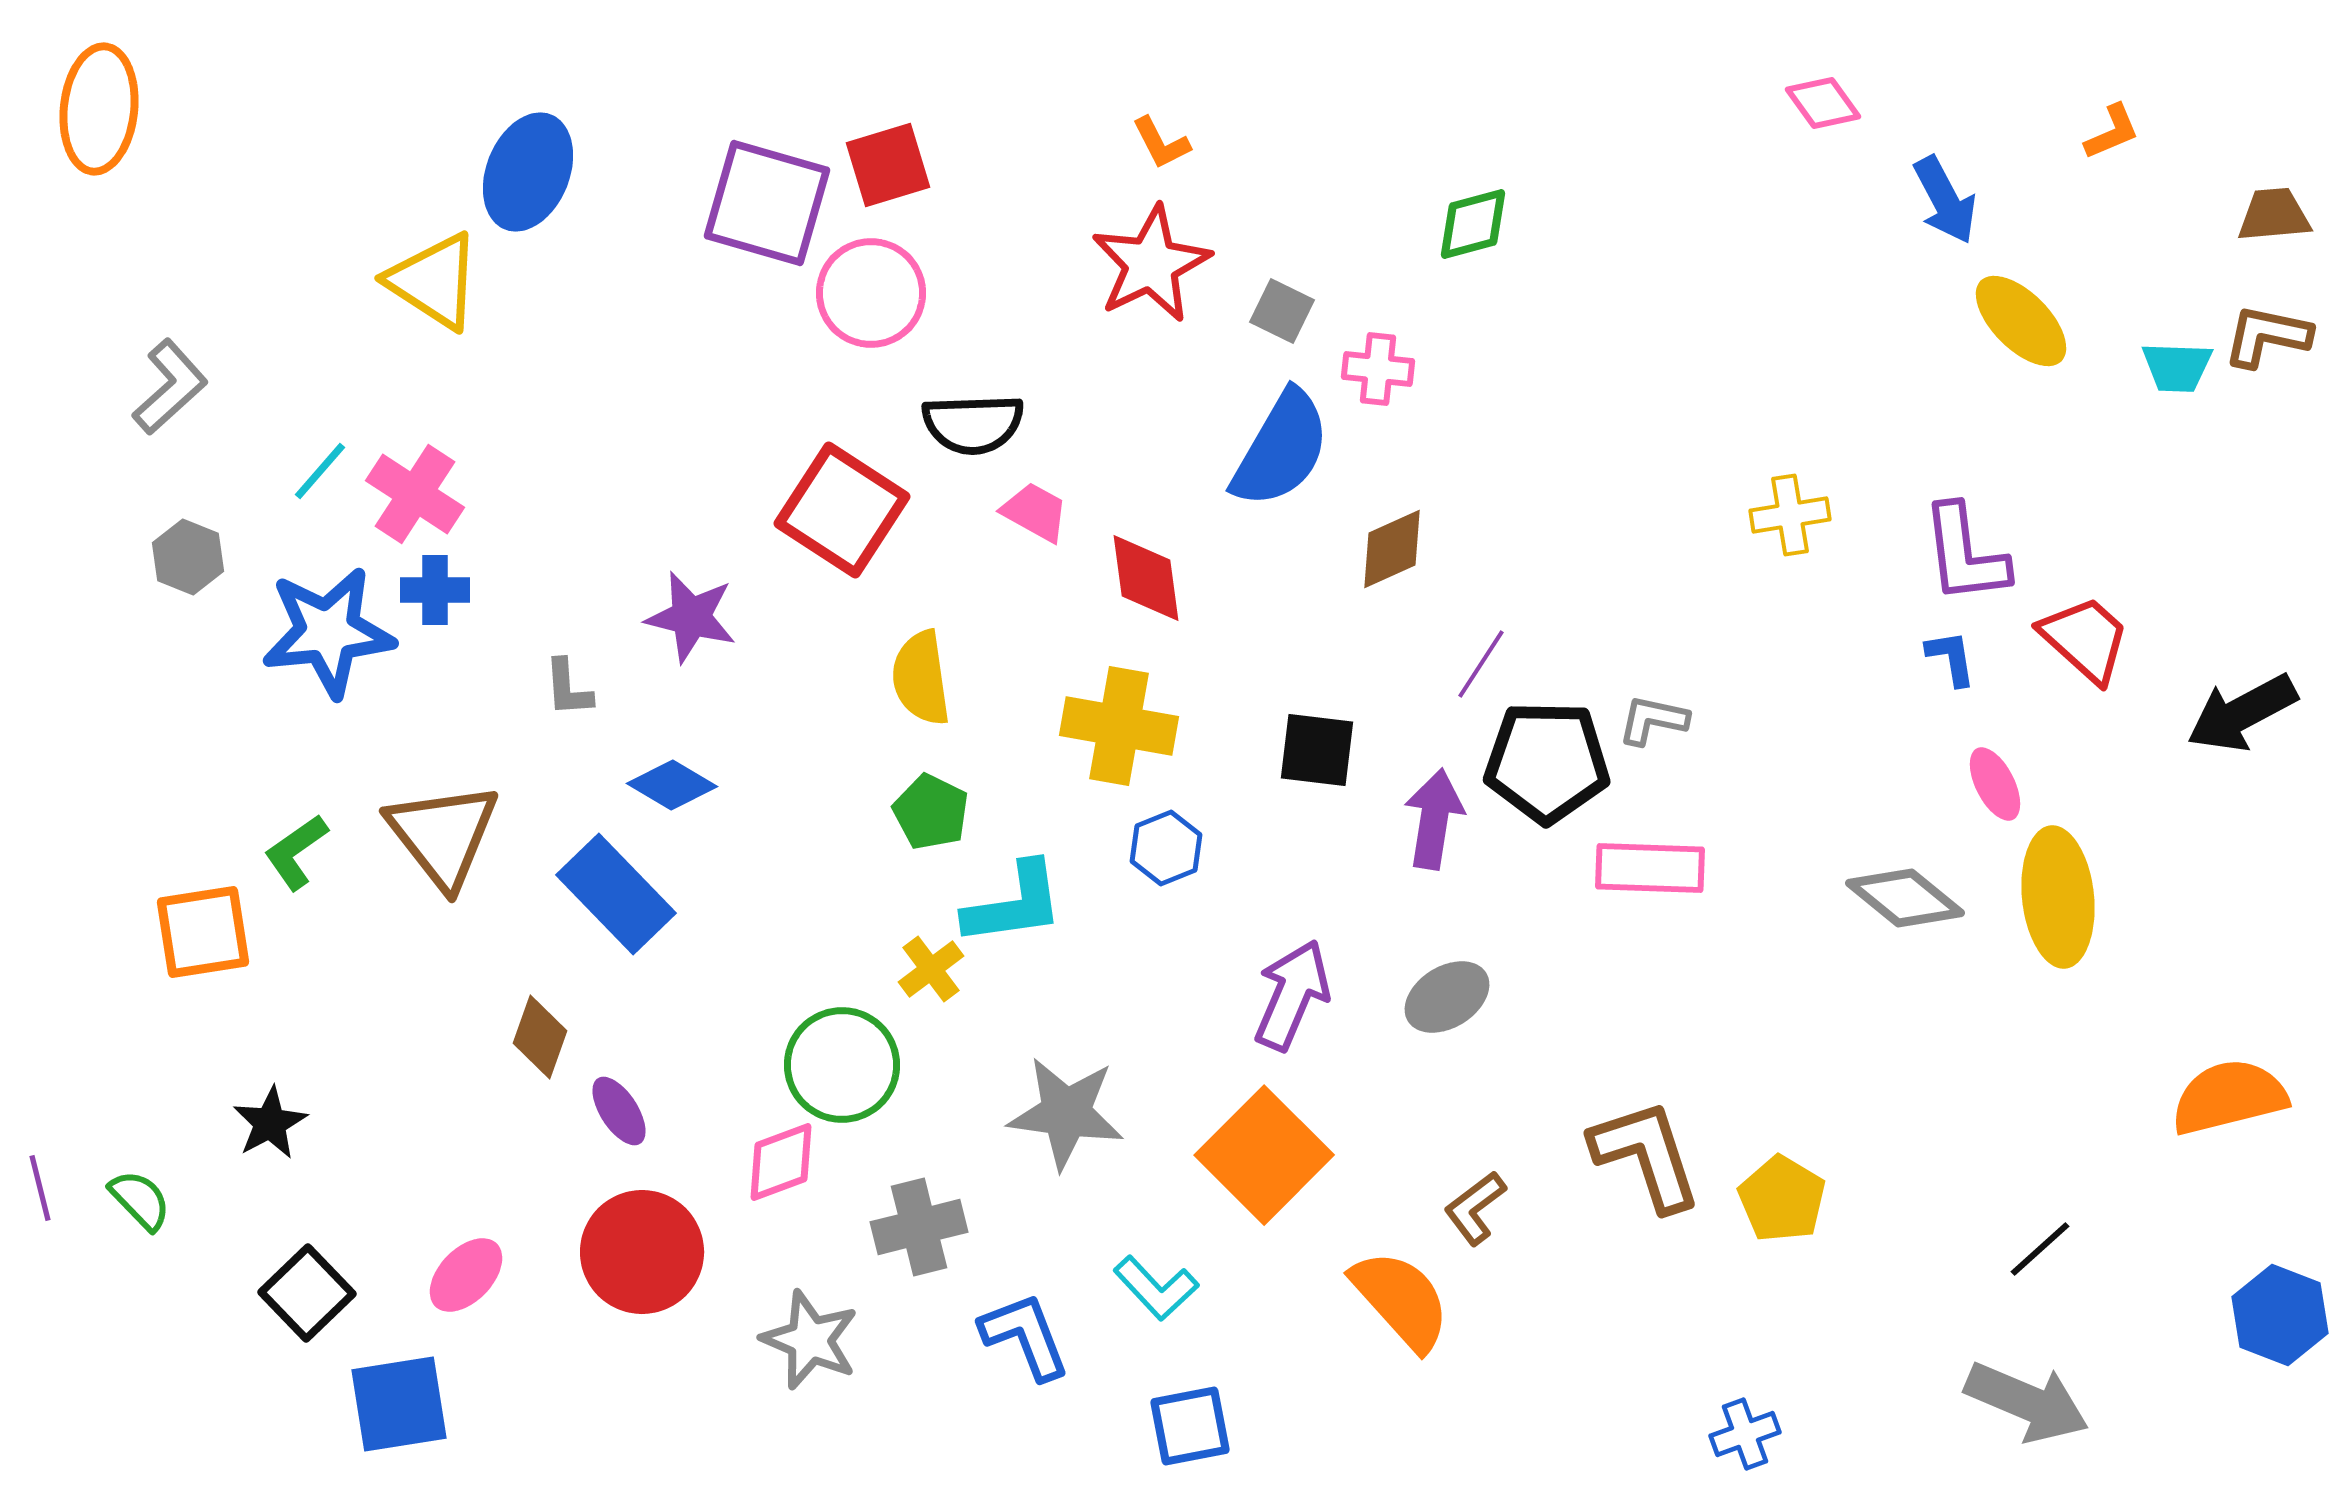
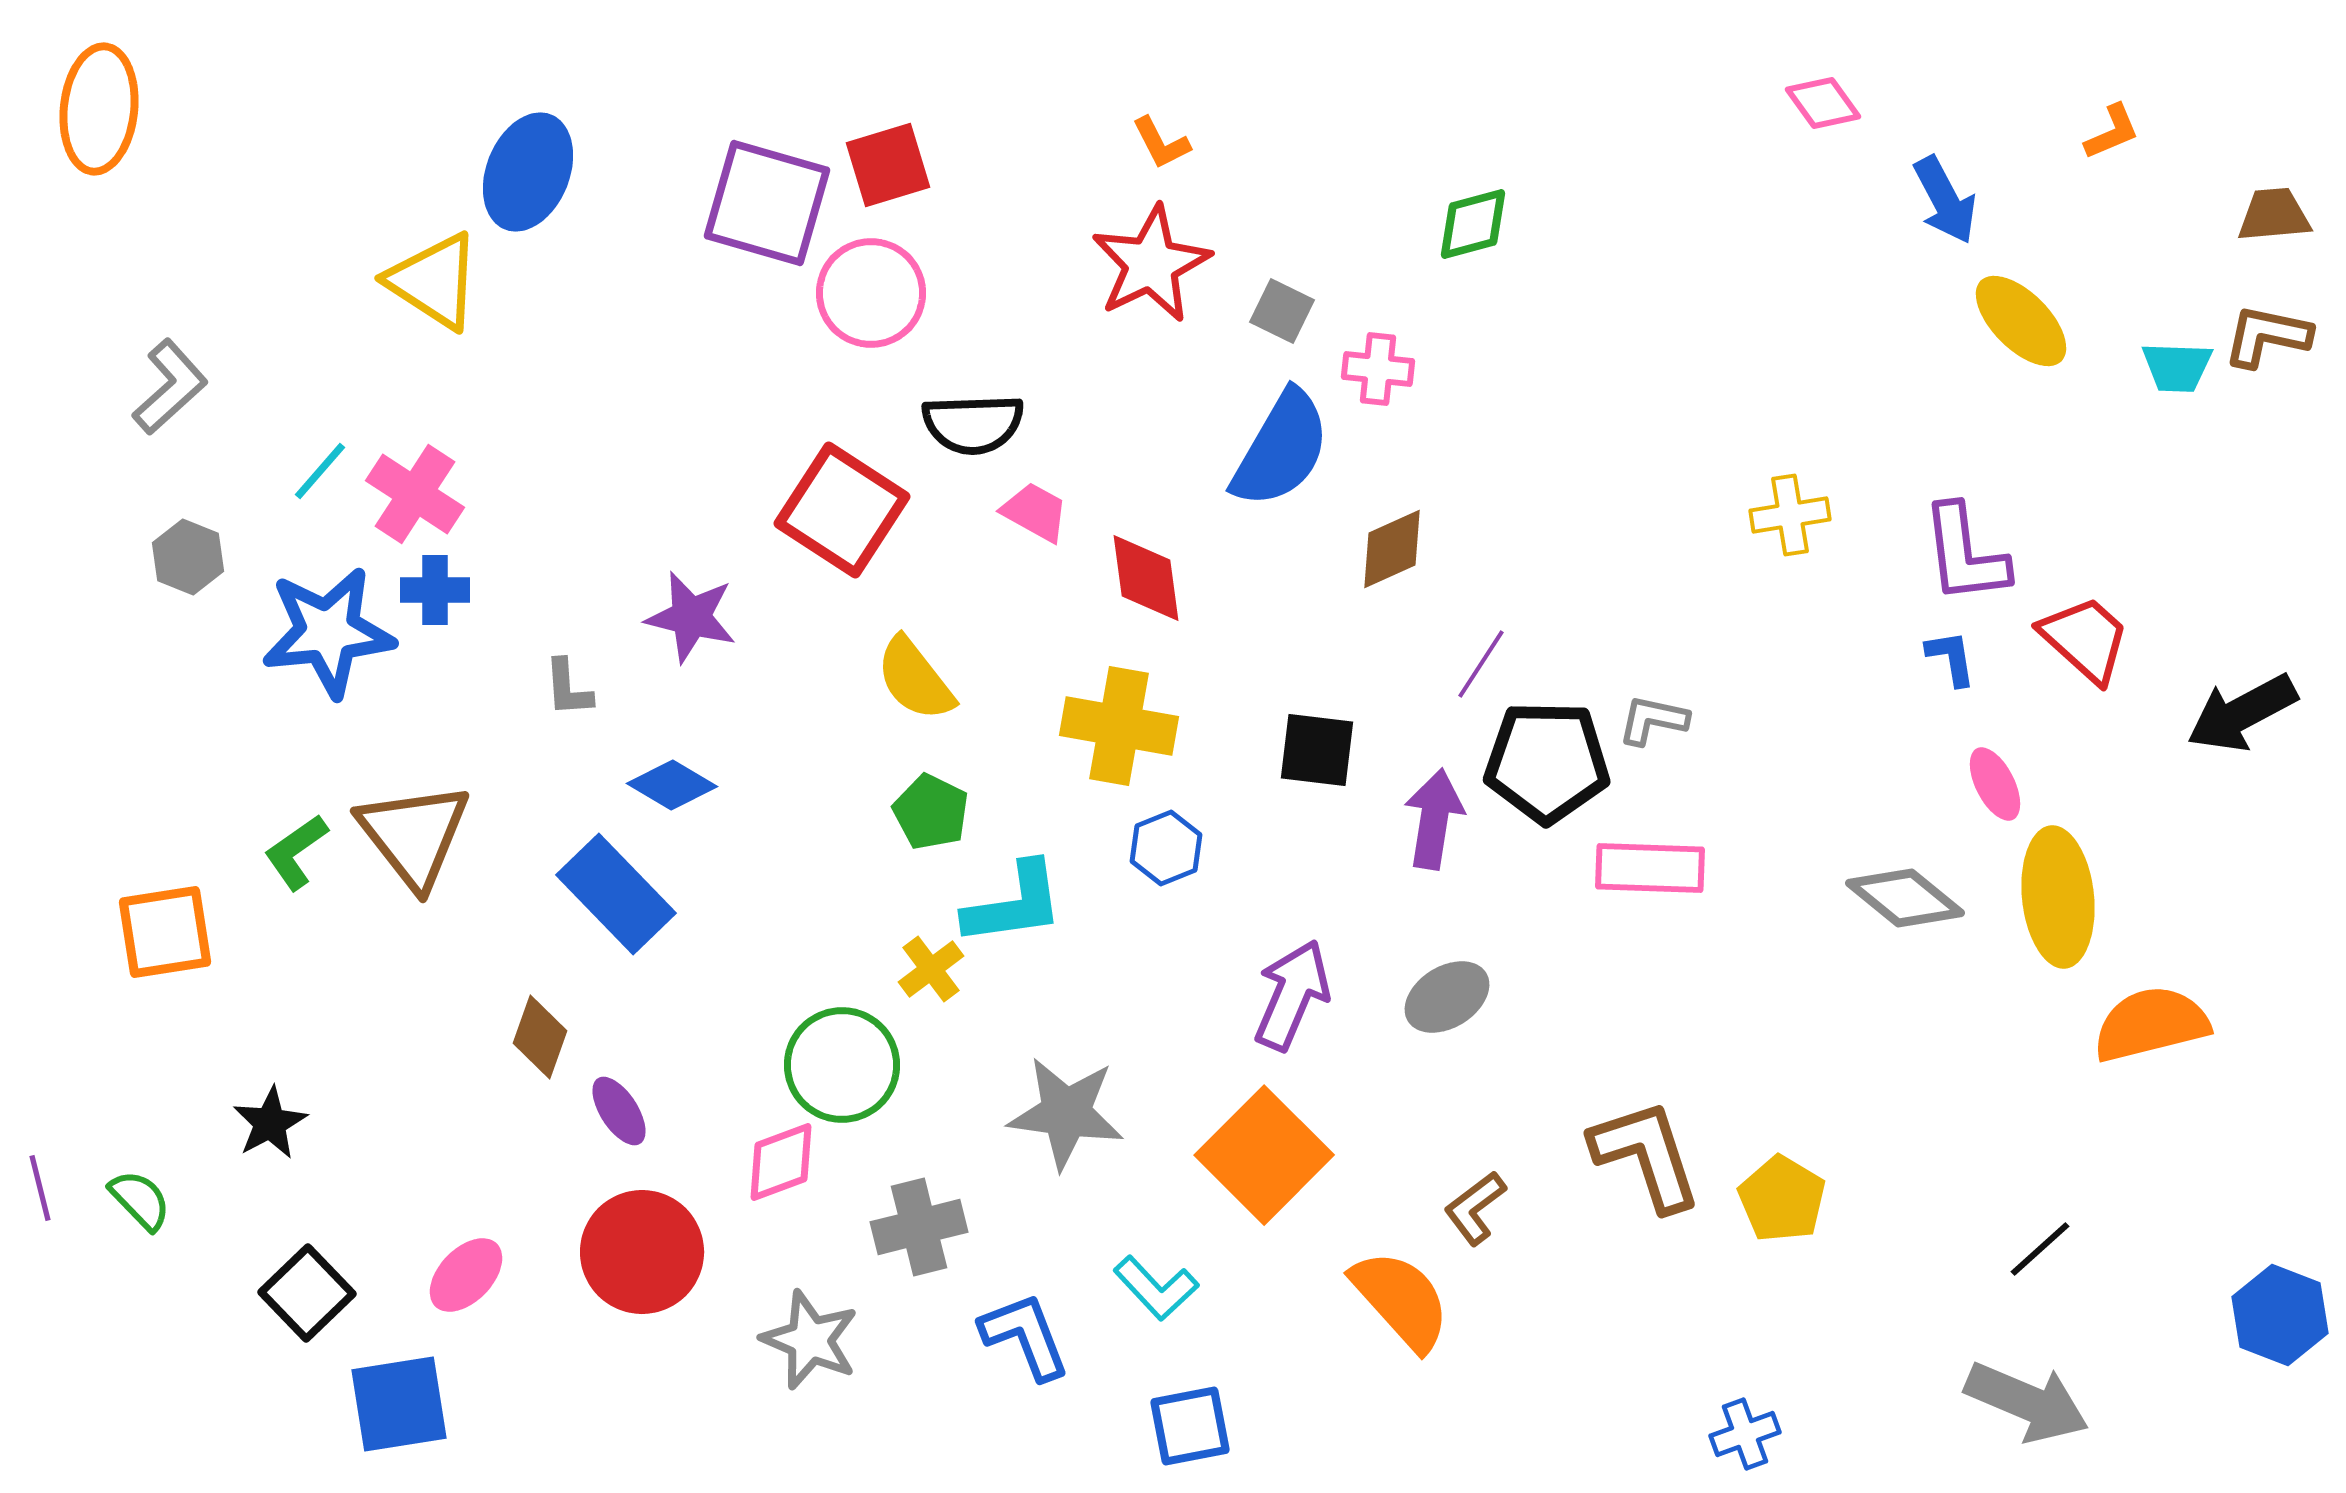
yellow semicircle at (921, 678): moved 6 px left, 1 px down; rotated 30 degrees counterclockwise
brown triangle at (443, 835): moved 29 px left
orange square at (203, 932): moved 38 px left
orange semicircle at (2229, 1097): moved 78 px left, 73 px up
